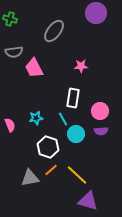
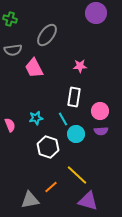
gray ellipse: moved 7 px left, 4 px down
gray semicircle: moved 1 px left, 2 px up
pink star: moved 1 px left
white rectangle: moved 1 px right, 1 px up
orange line: moved 17 px down
gray triangle: moved 22 px down
